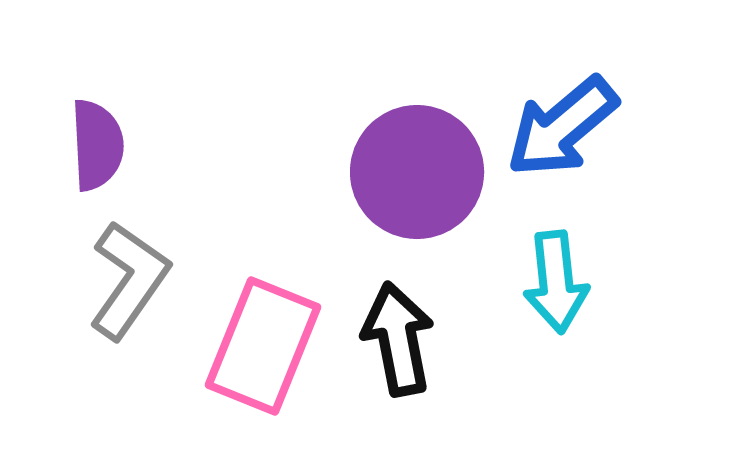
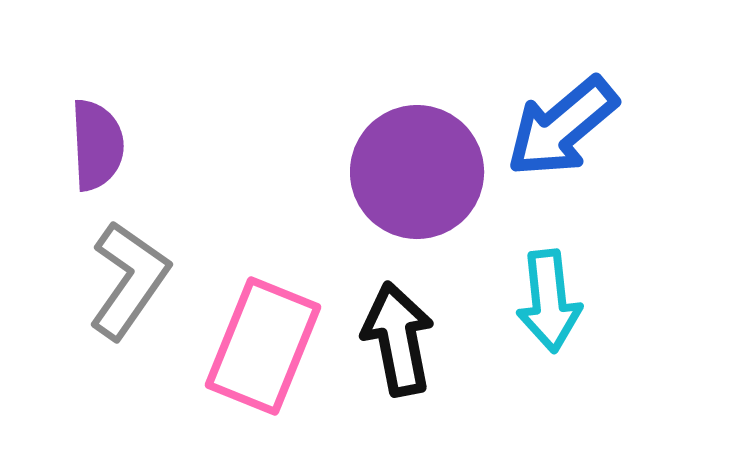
cyan arrow: moved 7 px left, 19 px down
